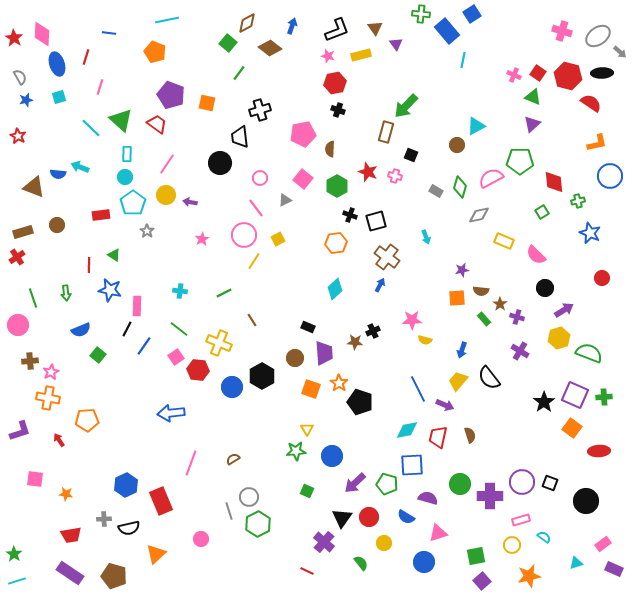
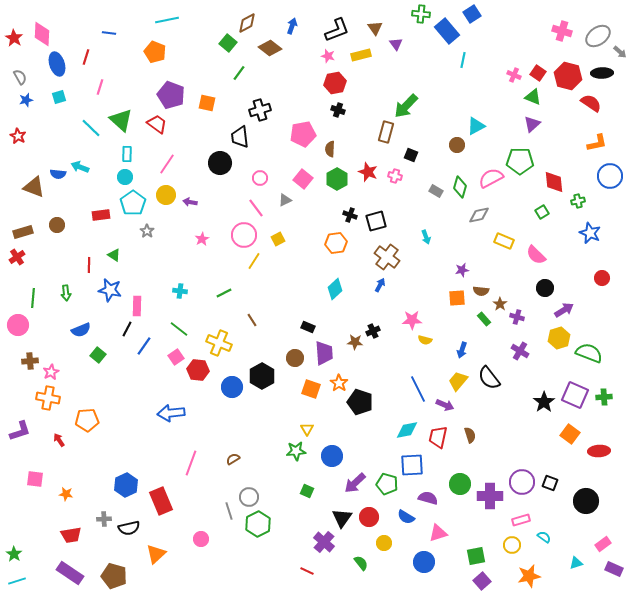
green hexagon at (337, 186): moved 7 px up
green line at (33, 298): rotated 24 degrees clockwise
orange square at (572, 428): moved 2 px left, 6 px down
